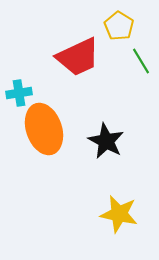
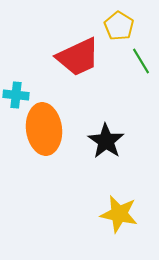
cyan cross: moved 3 px left, 2 px down; rotated 15 degrees clockwise
orange ellipse: rotated 12 degrees clockwise
black star: rotated 6 degrees clockwise
